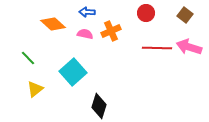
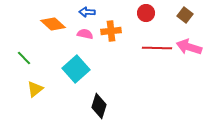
orange cross: rotated 18 degrees clockwise
green line: moved 4 px left
cyan square: moved 3 px right, 3 px up
